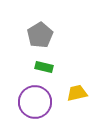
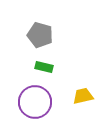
gray pentagon: rotated 25 degrees counterclockwise
yellow trapezoid: moved 6 px right, 3 px down
